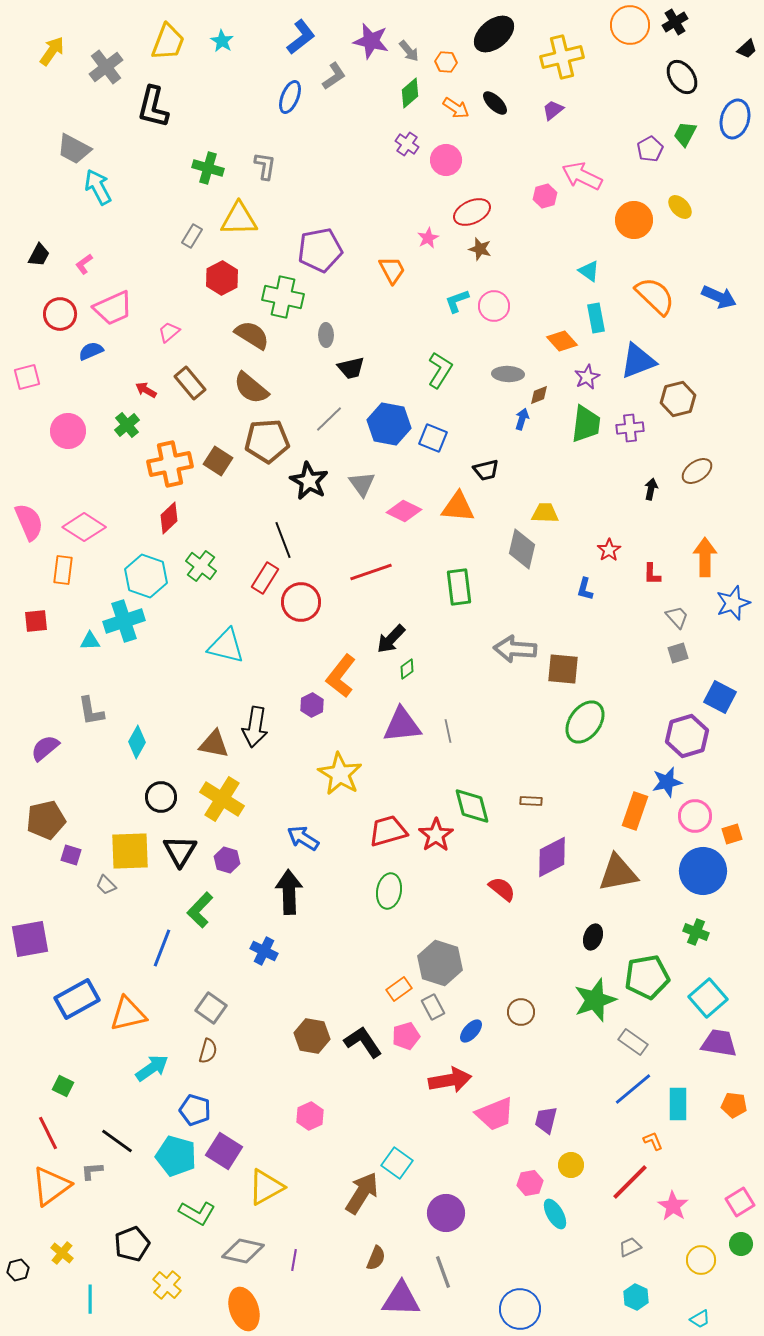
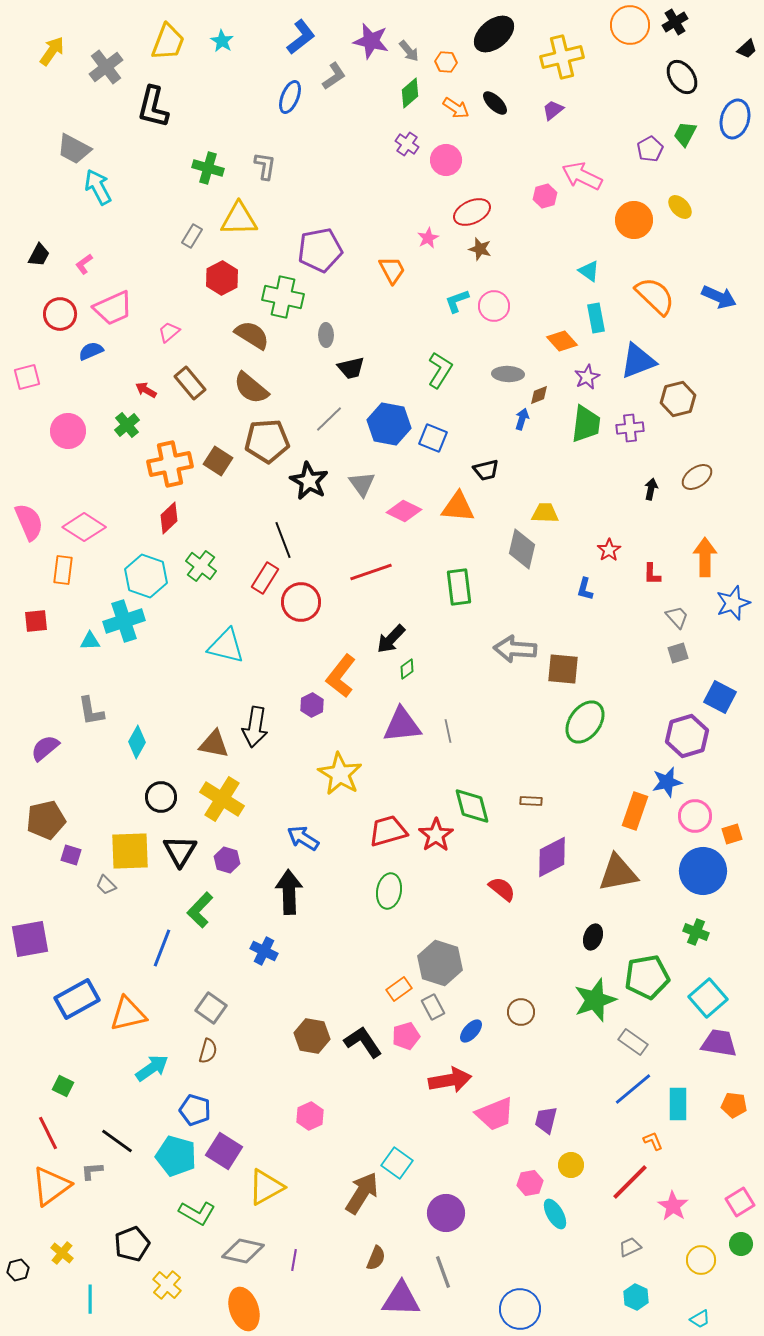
brown ellipse at (697, 471): moved 6 px down
